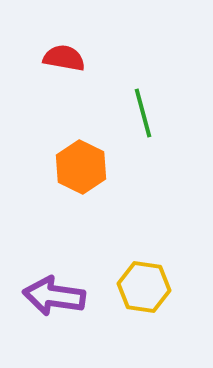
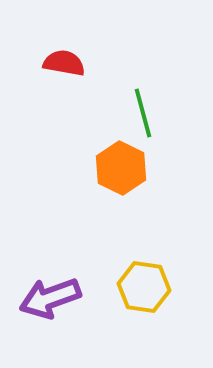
red semicircle: moved 5 px down
orange hexagon: moved 40 px right, 1 px down
purple arrow: moved 4 px left, 2 px down; rotated 28 degrees counterclockwise
